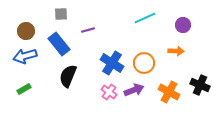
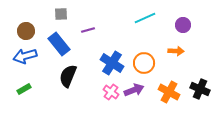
black cross: moved 4 px down
pink cross: moved 2 px right
